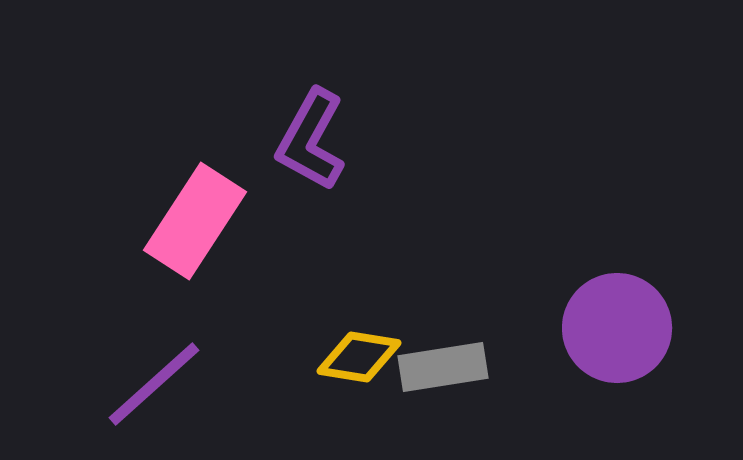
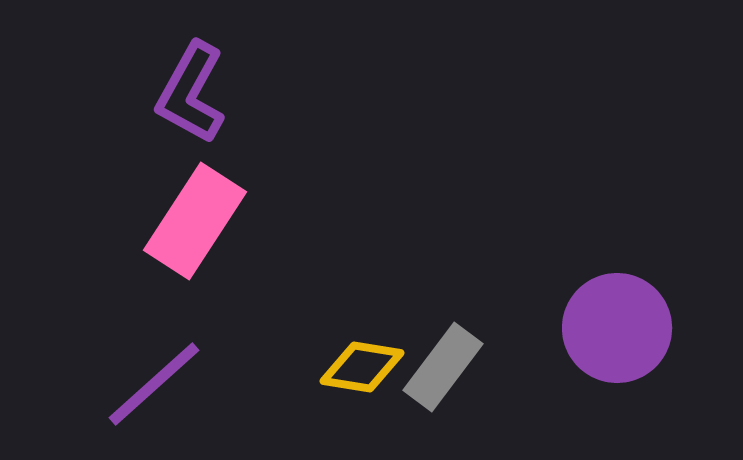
purple L-shape: moved 120 px left, 47 px up
yellow diamond: moved 3 px right, 10 px down
gray rectangle: rotated 44 degrees counterclockwise
